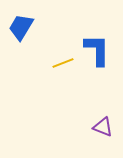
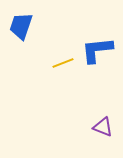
blue trapezoid: moved 1 px up; rotated 12 degrees counterclockwise
blue L-shape: rotated 96 degrees counterclockwise
